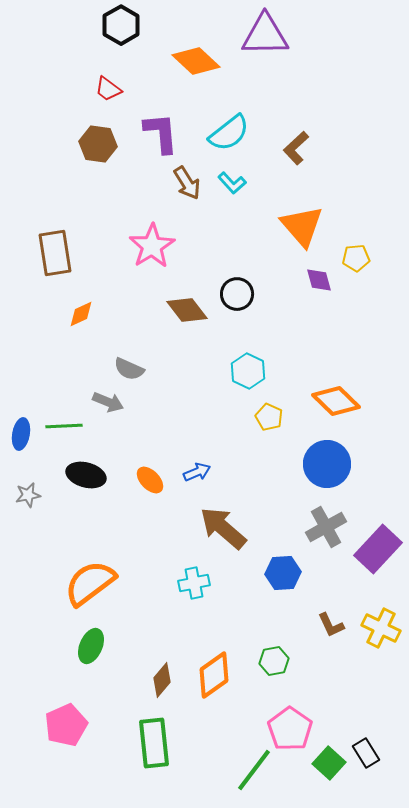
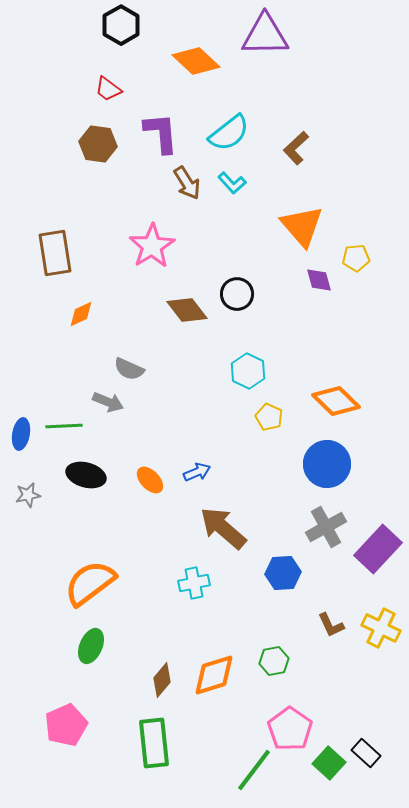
orange diamond at (214, 675): rotated 18 degrees clockwise
black rectangle at (366, 753): rotated 16 degrees counterclockwise
